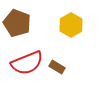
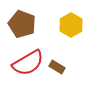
brown pentagon: moved 5 px right, 1 px down
red semicircle: moved 1 px right; rotated 8 degrees counterclockwise
